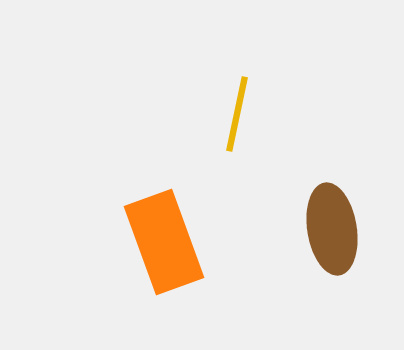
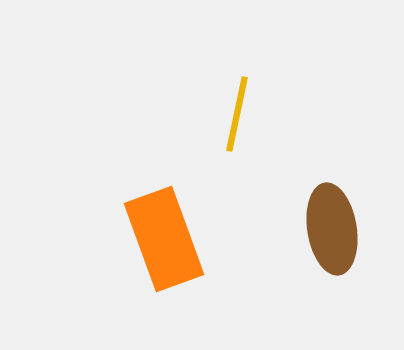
orange rectangle: moved 3 px up
